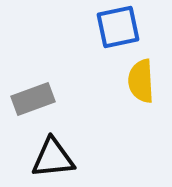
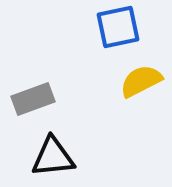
yellow semicircle: rotated 66 degrees clockwise
black triangle: moved 1 px up
